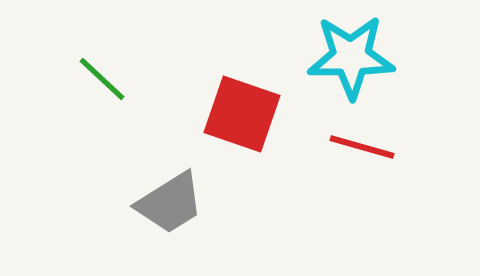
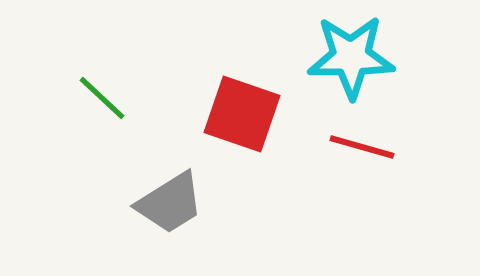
green line: moved 19 px down
